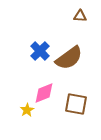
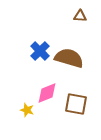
brown semicircle: rotated 128 degrees counterclockwise
pink diamond: moved 3 px right
yellow star: rotated 24 degrees counterclockwise
